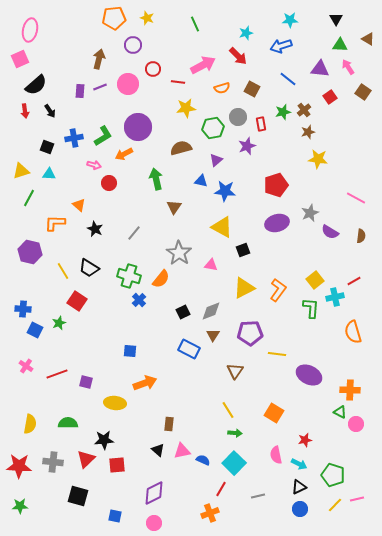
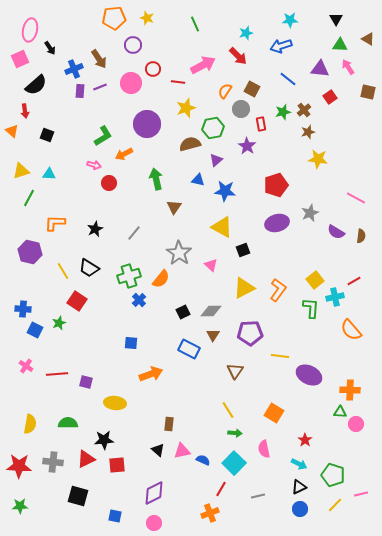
brown arrow at (99, 59): rotated 132 degrees clockwise
pink circle at (128, 84): moved 3 px right, 1 px up
orange semicircle at (222, 88): moved 3 px right, 3 px down; rotated 140 degrees clockwise
brown square at (363, 92): moved 5 px right; rotated 21 degrees counterclockwise
yellow star at (186, 108): rotated 12 degrees counterclockwise
black arrow at (50, 111): moved 63 px up
gray circle at (238, 117): moved 3 px right, 8 px up
purple circle at (138, 127): moved 9 px right, 3 px up
blue cross at (74, 138): moved 69 px up; rotated 12 degrees counterclockwise
purple star at (247, 146): rotated 18 degrees counterclockwise
black square at (47, 147): moved 12 px up
brown semicircle at (181, 148): moved 9 px right, 4 px up
blue triangle at (201, 181): moved 3 px left, 1 px up
orange triangle at (79, 205): moved 67 px left, 74 px up
black star at (95, 229): rotated 21 degrees clockwise
purple semicircle at (330, 232): moved 6 px right
pink triangle at (211, 265): rotated 32 degrees clockwise
green cross at (129, 276): rotated 35 degrees counterclockwise
gray diamond at (211, 311): rotated 20 degrees clockwise
orange semicircle at (353, 332): moved 2 px left, 2 px up; rotated 25 degrees counterclockwise
blue square at (130, 351): moved 1 px right, 8 px up
yellow line at (277, 354): moved 3 px right, 2 px down
red line at (57, 374): rotated 15 degrees clockwise
orange arrow at (145, 383): moved 6 px right, 9 px up
green triangle at (340, 412): rotated 24 degrees counterclockwise
red star at (305, 440): rotated 24 degrees counterclockwise
pink semicircle at (276, 455): moved 12 px left, 6 px up
red triangle at (86, 459): rotated 18 degrees clockwise
pink line at (357, 499): moved 4 px right, 5 px up
